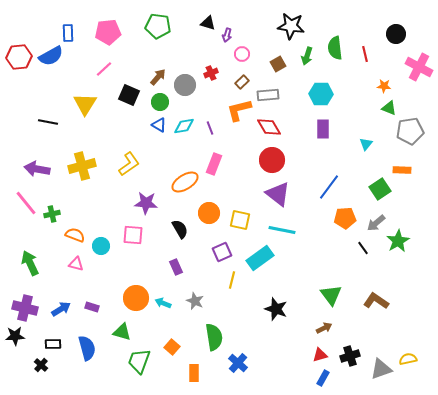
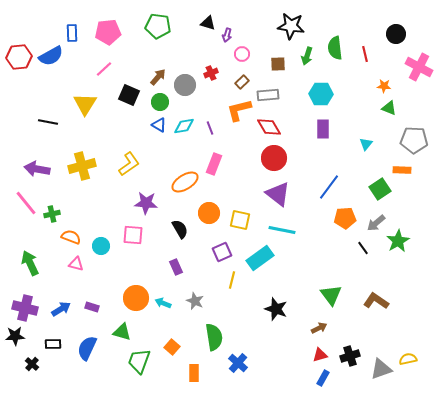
blue rectangle at (68, 33): moved 4 px right
brown square at (278, 64): rotated 28 degrees clockwise
gray pentagon at (410, 131): moved 4 px right, 9 px down; rotated 12 degrees clockwise
red circle at (272, 160): moved 2 px right, 2 px up
orange semicircle at (75, 235): moved 4 px left, 2 px down
brown arrow at (324, 328): moved 5 px left
blue semicircle at (87, 348): rotated 140 degrees counterclockwise
black cross at (41, 365): moved 9 px left, 1 px up
